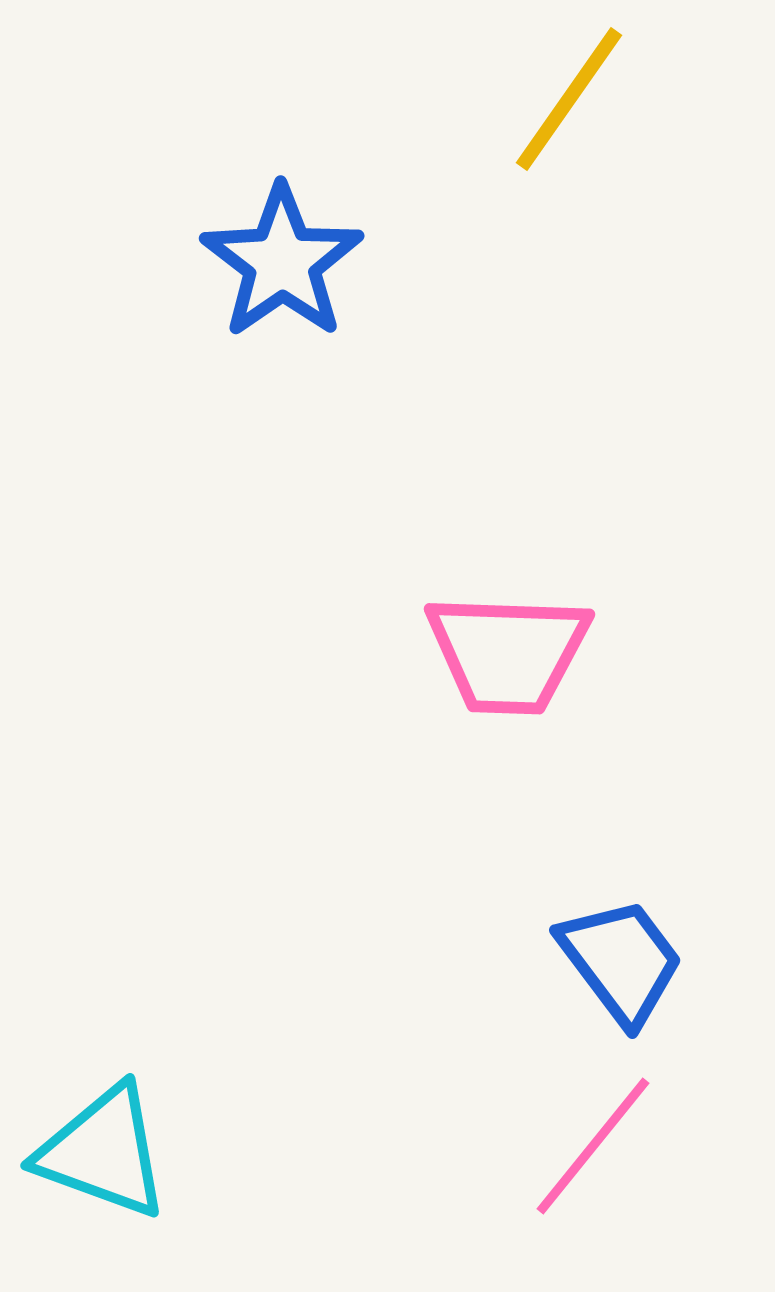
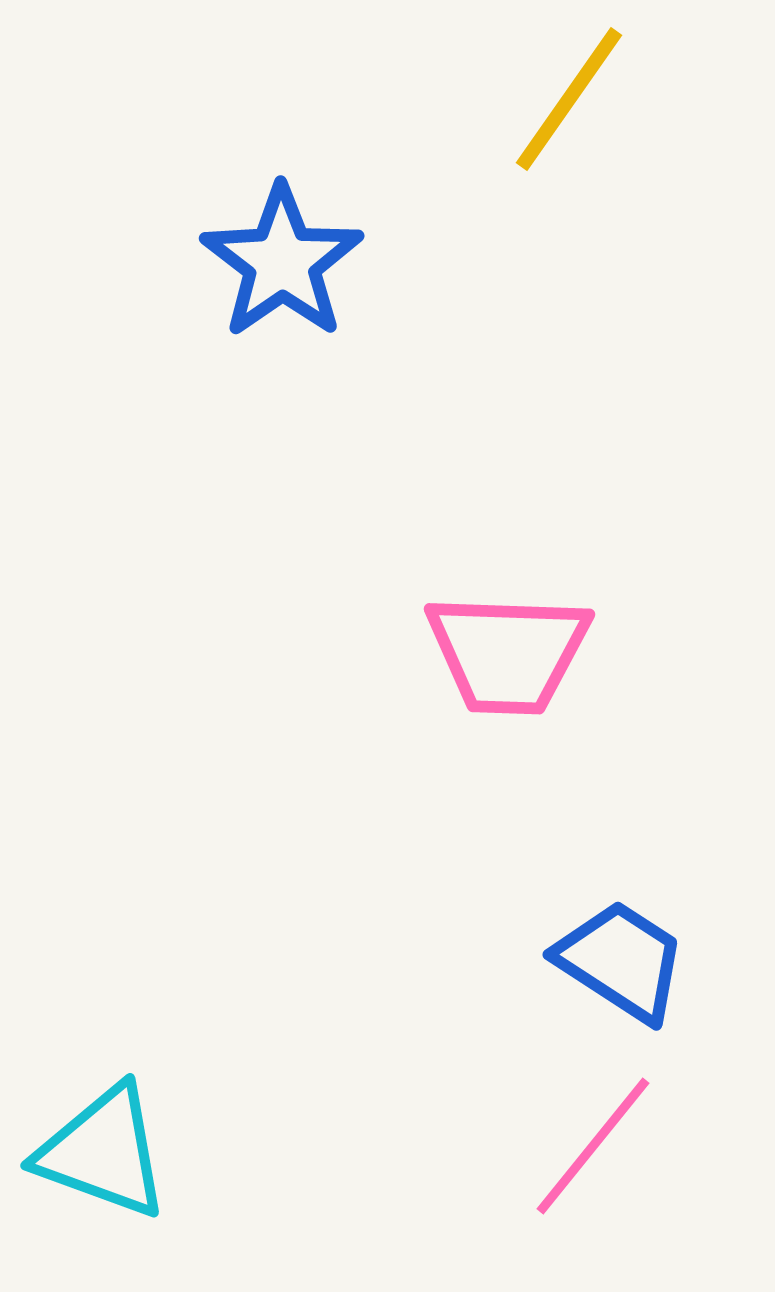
blue trapezoid: rotated 20 degrees counterclockwise
